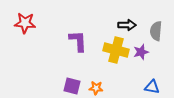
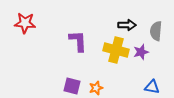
orange star: rotated 24 degrees counterclockwise
